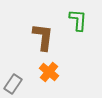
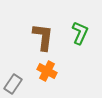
green L-shape: moved 2 px right, 13 px down; rotated 20 degrees clockwise
orange cross: moved 2 px left, 1 px up; rotated 12 degrees counterclockwise
